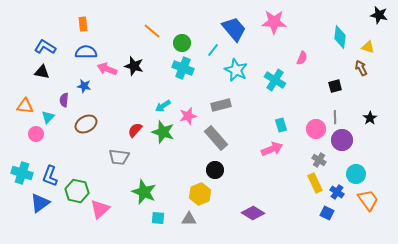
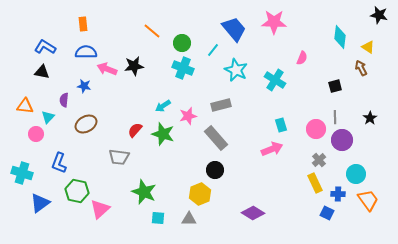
yellow triangle at (368, 47): rotated 16 degrees clockwise
black star at (134, 66): rotated 24 degrees counterclockwise
green star at (163, 132): moved 2 px down
gray cross at (319, 160): rotated 16 degrees clockwise
blue L-shape at (50, 176): moved 9 px right, 13 px up
blue cross at (337, 192): moved 1 px right, 2 px down; rotated 32 degrees counterclockwise
